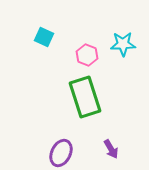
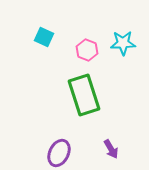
cyan star: moved 1 px up
pink hexagon: moved 5 px up
green rectangle: moved 1 px left, 2 px up
purple ellipse: moved 2 px left
